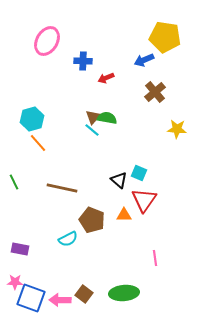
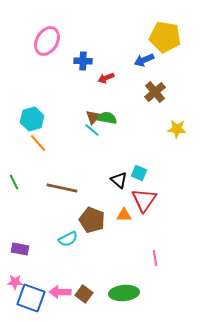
pink arrow: moved 8 px up
